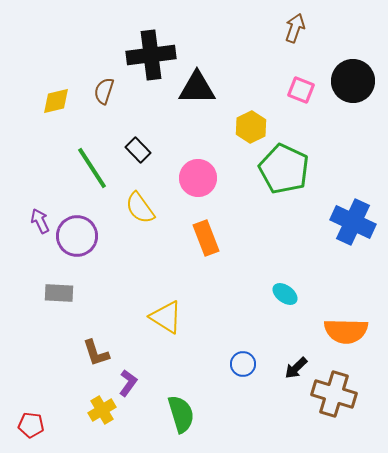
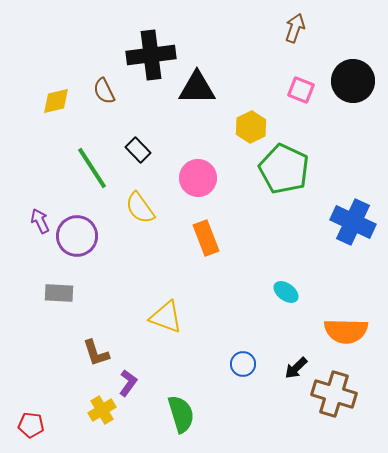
brown semicircle: rotated 44 degrees counterclockwise
cyan ellipse: moved 1 px right, 2 px up
yellow triangle: rotated 12 degrees counterclockwise
